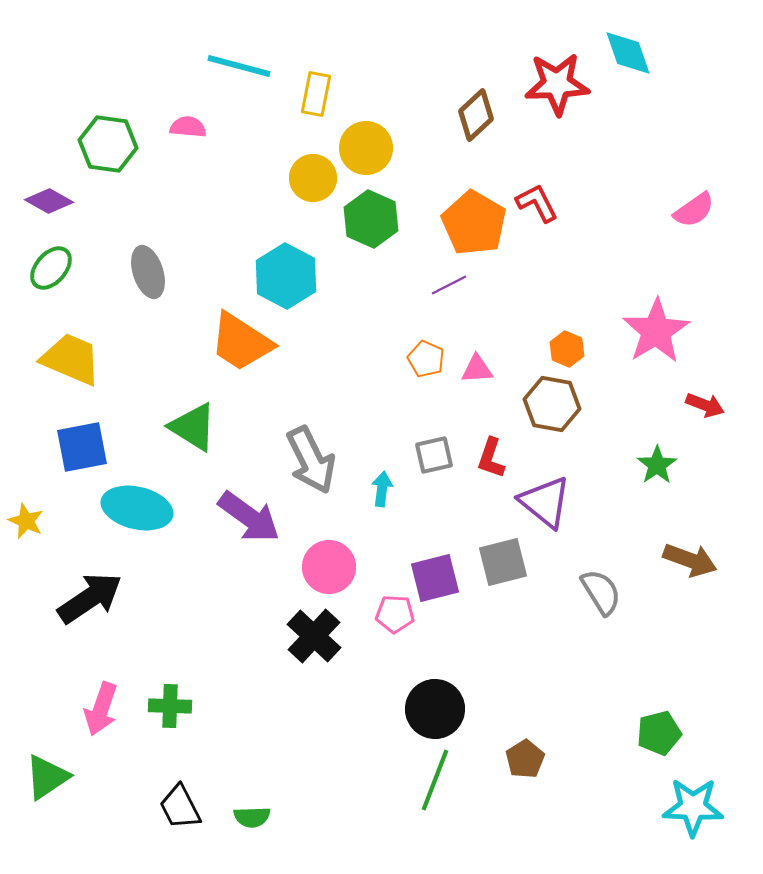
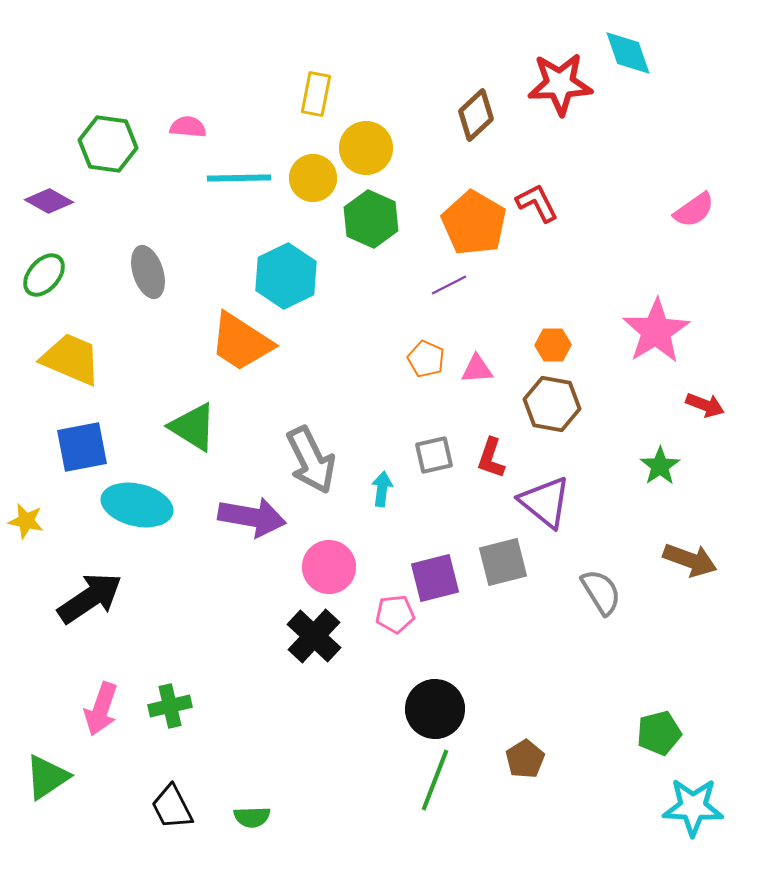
cyan line at (239, 66): moved 112 px down; rotated 16 degrees counterclockwise
red star at (557, 84): moved 3 px right
green ellipse at (51, 268): moved 7 px left, 7 px down
cyan hexagon at (286, 276): rotated 6 degrees clockwise
orange hexagon at (567, 349): moved 14 px left, 4 px up; rotated 24 degrees counterclockwise
green star at (657, 465): moved 3 px right, 1 px down
cyan ellipse at (137, 508): moved 3 px up
purple arrow at (249, 517): moved 3 px right; rotated 26 degrees counterclockwise
yellow star at (26, 521): rotated 12 degrees counterclockwise
pink pentagon at (395, 614): rotated 9 degrees counterclockwise
green cross at (170, 706): rotated 15 degrees counterclockwise
black trapezoid at (180, 807): moved 8 px left
